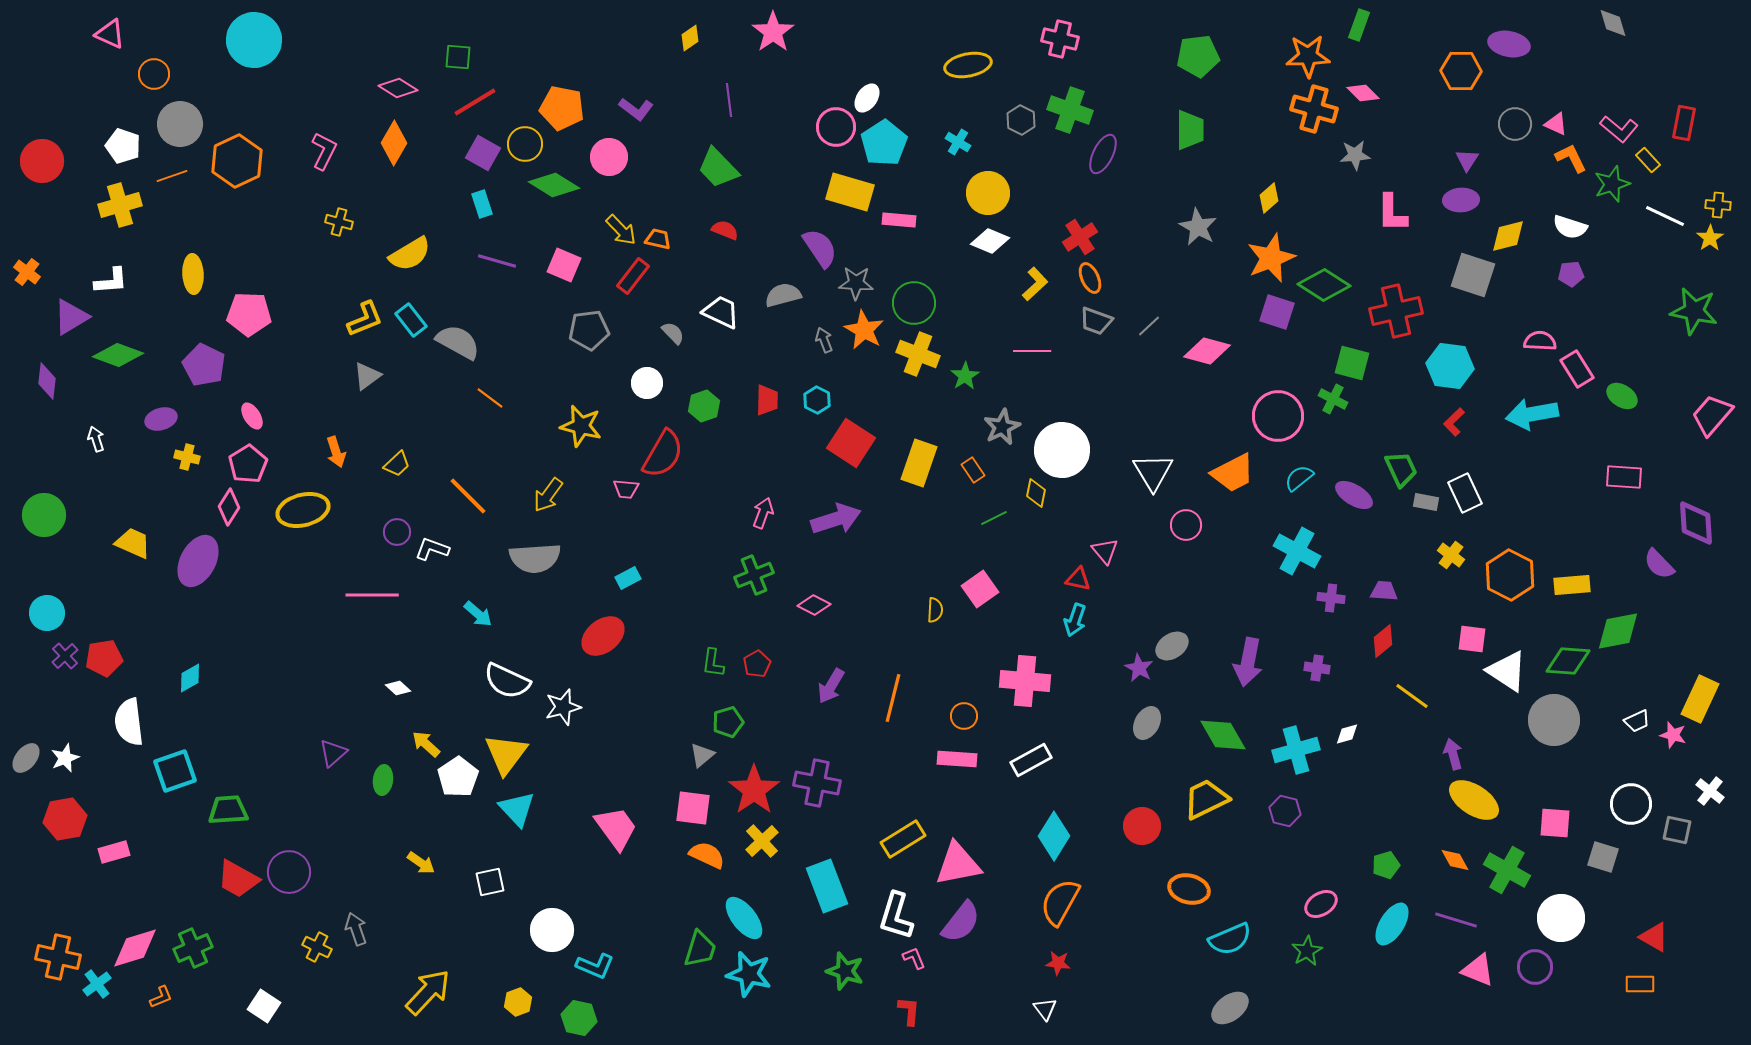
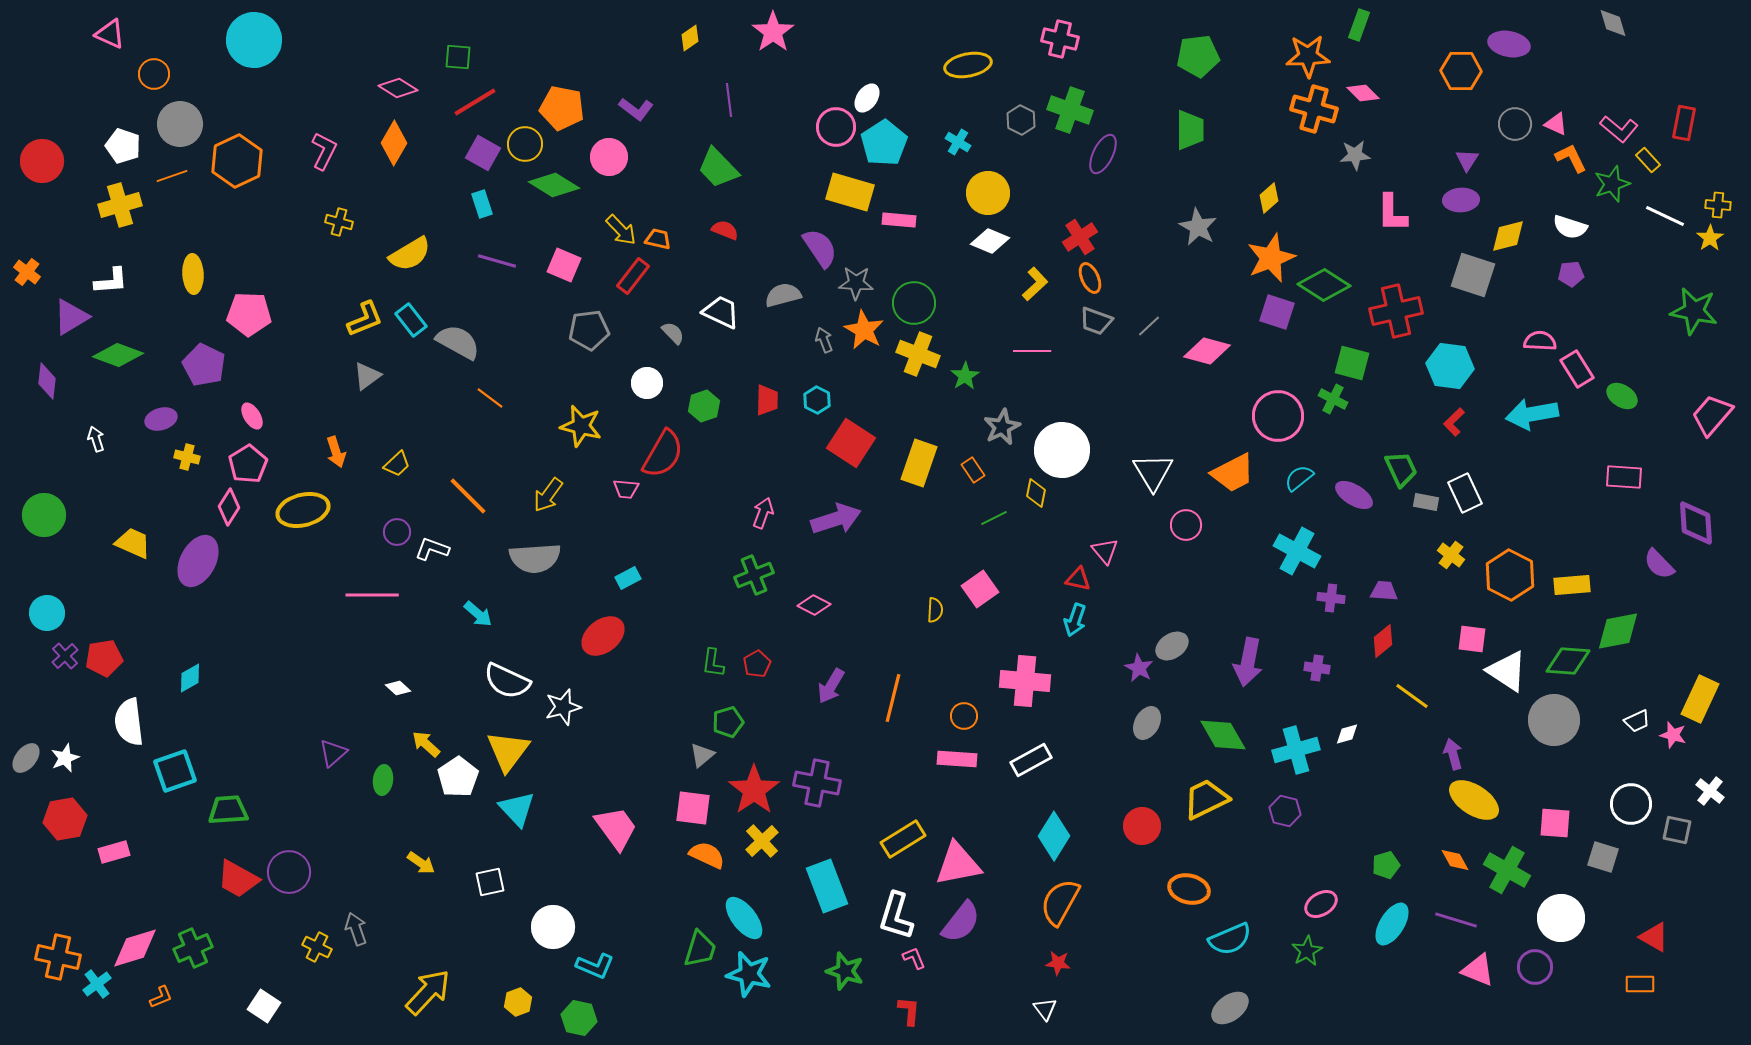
yellow triangle at (506, 754): moved 2 px right, 3 px up
white circle at (552, 930): moved 1 px right, 3 px up
